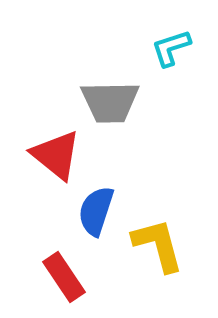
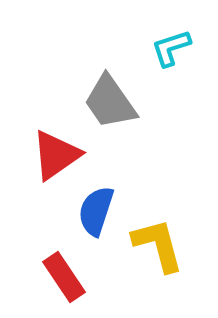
gray trapezoid: rotated 56 degrees clockwise
red triangle: rotated 46 degrees clockwise
